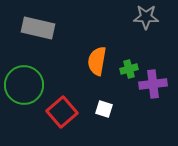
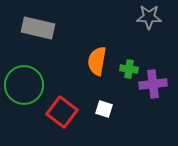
gray star: moved 3 px right
green cross: rotated 24 degrees clockwise
red square: rotated 12 degrees counterclockwise
